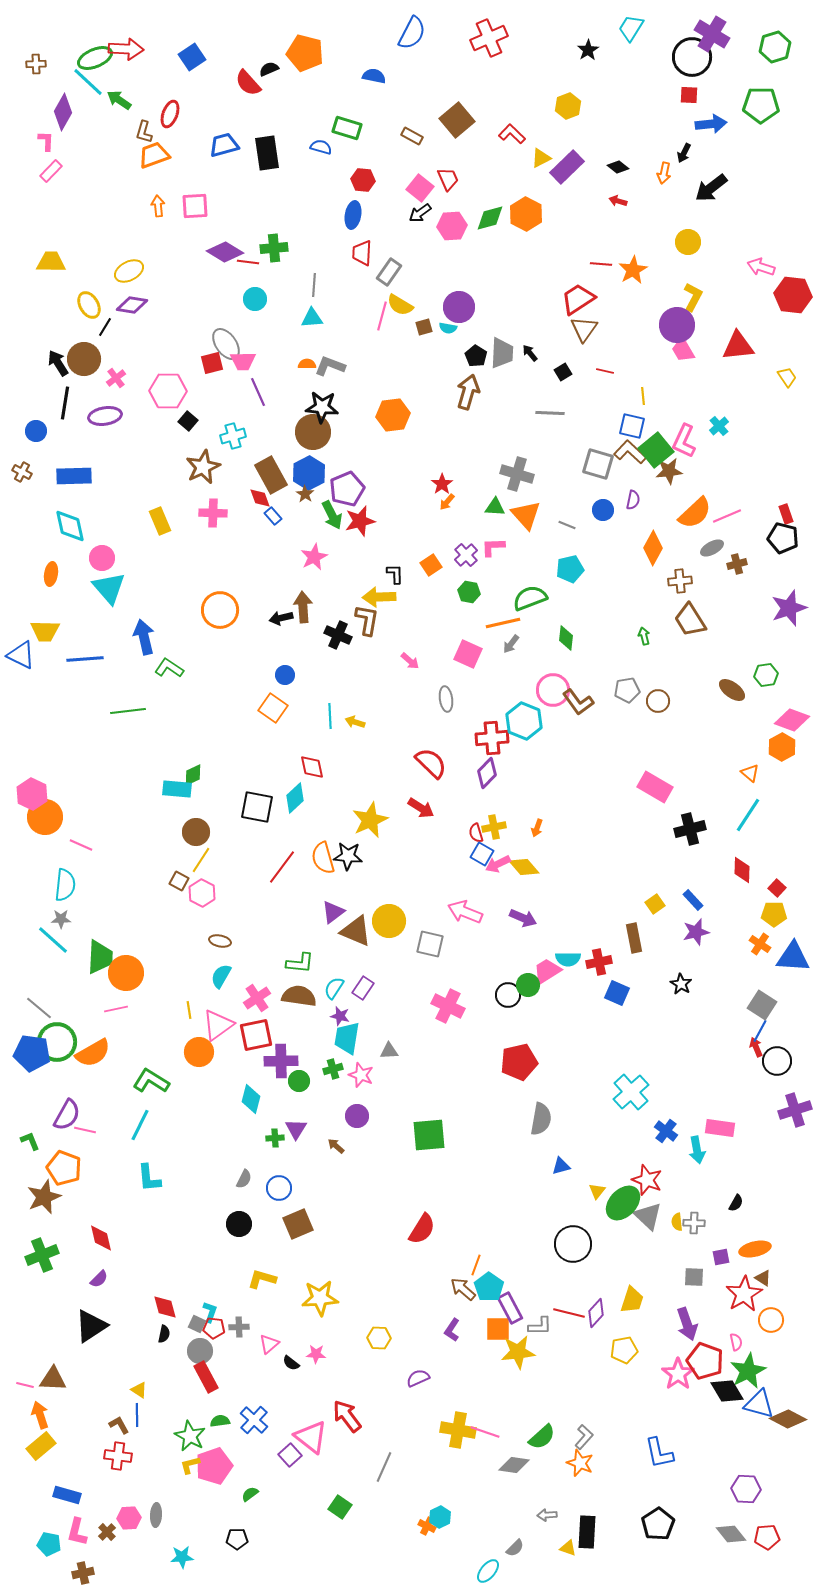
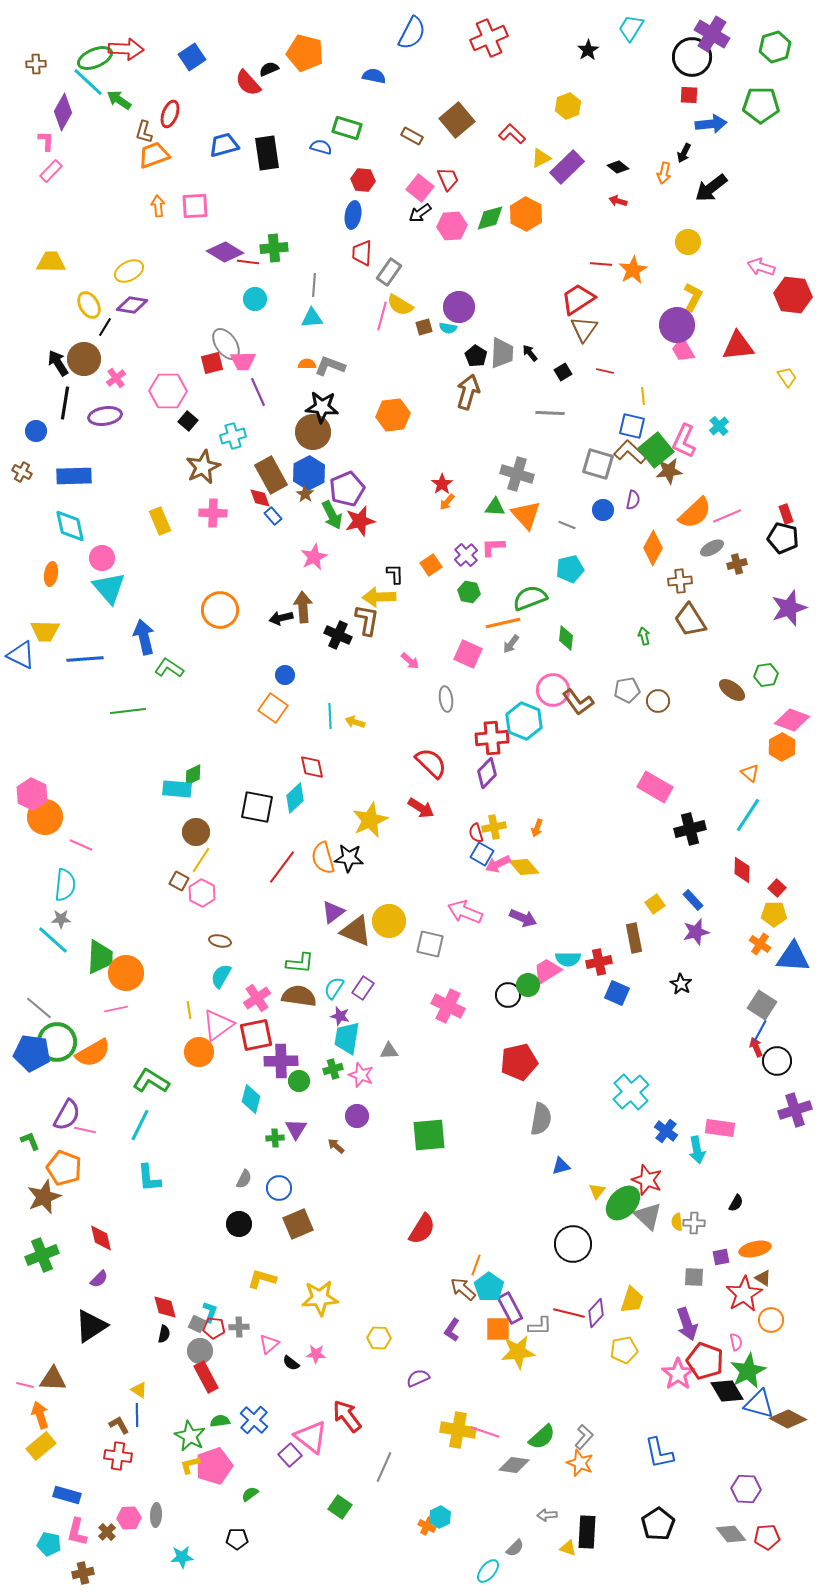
black star at (348, 856): moved 1 px right, 2 px down
